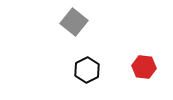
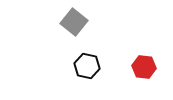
black hexagon: moved 4 px up; rotated 20 degrees counterclockwise
